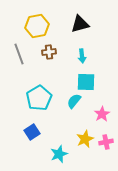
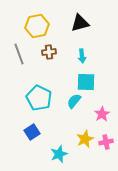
black triangle: moved 1 px up
cyan pentagon: rotated 15 degrees counterclockwise
